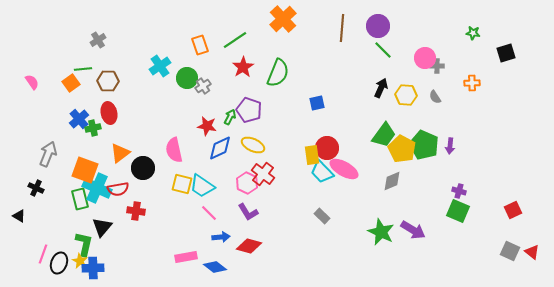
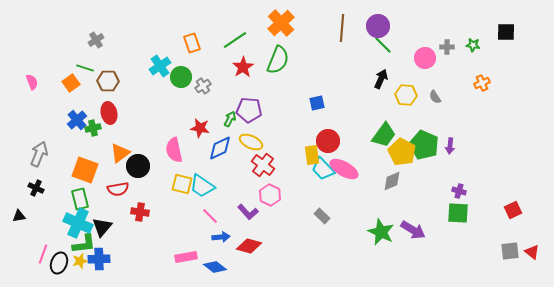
orange cross at (283, 19): moved 2 px left, 4 px down
green star at (473, 33): moved 12 px down
gray cross at (98, 40): moved 2 px left
orange rectangle at (200, 45): moved 8 px left, 2 px up
green line at (383, 50): moved 5 px up
black square at (506, 53): moved 21 px up; rotated 18 degrees clockwise
gray cross at (437, 66): moved 10 px right, 19 px up
green line at (83, 69): moved 2 px right, 1 px up; rotated 24 degrees clockwise
green semicircle at (278, 73): moved 13 px up
green circle at (187, 78): moved 6 px left, 1 px up
pink semicircle at (32, 82): rotated 14 degrees clockwise
orange cross at (472, 83): moved 10 px right; rotated 21 degrees counterclockwise
black arrow at (381, 88): moved 9 px up
purple pentagon at (249, 110): rotated 15 degrees counterclockwise
green arrow at (230, 117): moved 2 px down
blue cross at (79, 119): moved 2 px left, 1 px down
red star at (207, 126): moved 7 px left, 2 px down
yellow ellipse at (253, 145): moved 2 px left, 3 px up
red circle at (327, 148): moved 1 px right, 7 px up
yellow pentagon at (402, 149): moved 3 px down
gray arrow at (48, 154): moved 9 px left
black circle at (143, 168): moved 5 px left, 2 px up
cyan trapezoid at (322, 172): moved 1 px right, 3 px up
red cross at (263, 174): moved 9 px up
pink hexagon at (247, 183): moved 23 px right, 12 px down
cyan cross at (97, 188): moved 19 px left, 35 px down
red cross at (136, 211): moved 4 px right, 1 px down
green square at (458, 211): moved 2 px down; rotated 20 degrees counterclockwise
purple L-shape at (248, 212): rotated 10 degrees counterclockwise
pink line at (209, 213): moved 1 px right, 3 px down
black triangle at (19, 216): rotated 40 degrees counterclockwise
green L-shape at (84, 244): rotated 70 degrees clockwise
gray square at (510, 251): rotated 30 degrees counterclockwise
yellow star at (80, 261): rotated 28 degrees clockwise
blue cross at (93, 268): moved 6 px right, 9 px up
